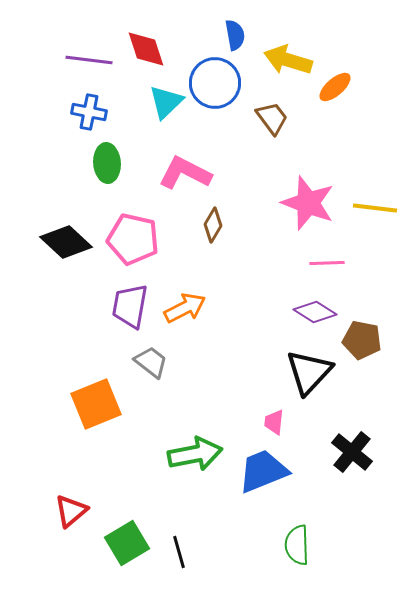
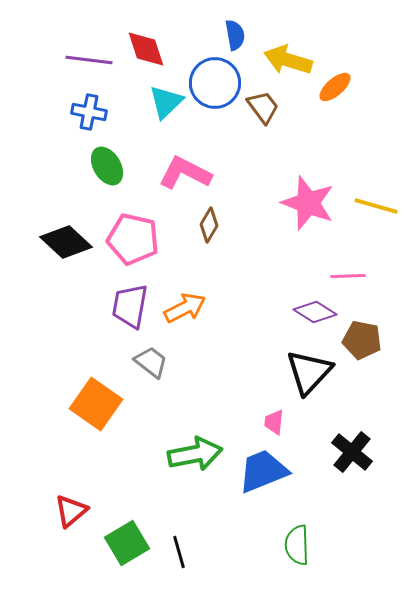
brown trapezoid: moved 9 px left, 11 px up
green ellipse: moved 3 px down; rotated 27 degrees counterclockwise
yellow line: moved 1 px right, 2 px up; rotated 9 degrees clockwise
brown diamond: moved 4 px left
pink line: moved 21 px right, 13 px down
orange square: rotated 33 degrees counterclockwise
